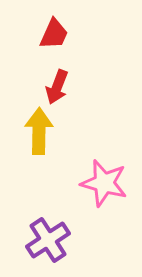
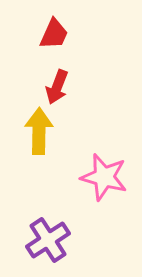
pink star: moved 6 px up
